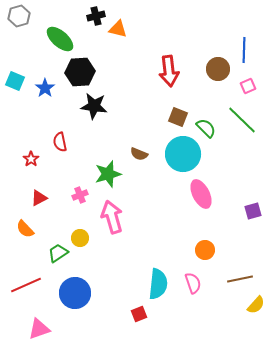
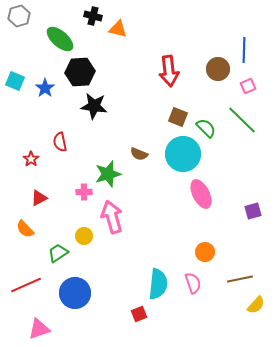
black cross: moved 3 px left; rotated 30 degrees clockwise
pink cross: moved 4 px right, 3 px up; rotated 21 degrees clockwise
yellow circle: moved 4 px right, 2 px up
orange circle: moved 2 px down
